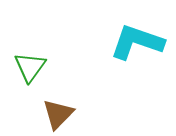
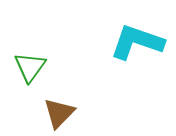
brown triangle: moved 1 px right, 1 px up
